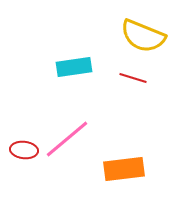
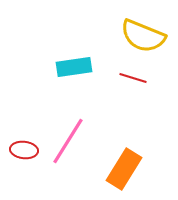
pink line: moved 1 px right, 2 px down; rotated 18 degrees counterclockwise
orange rectangle: rotated 51 degrees counterclockwise
